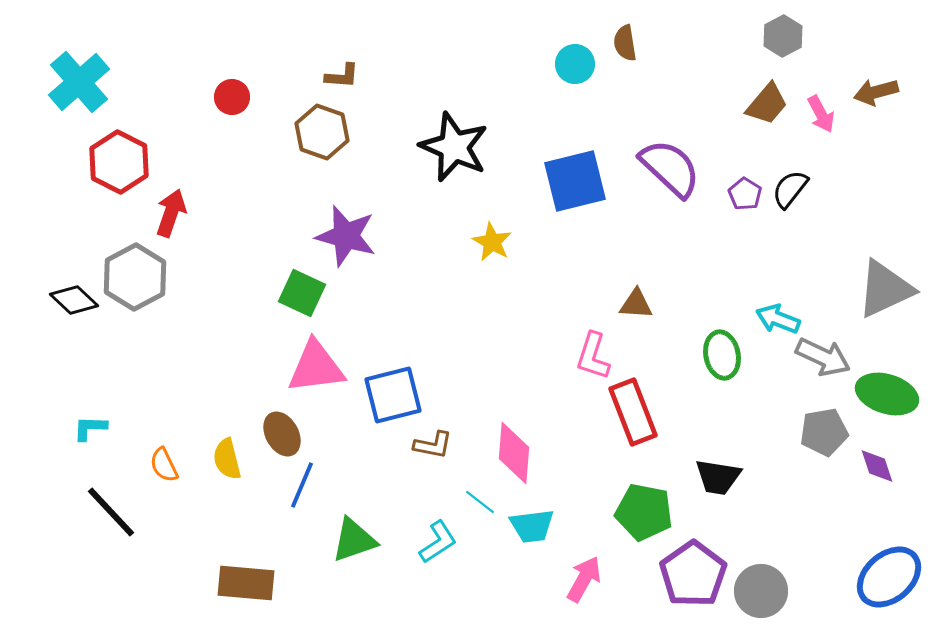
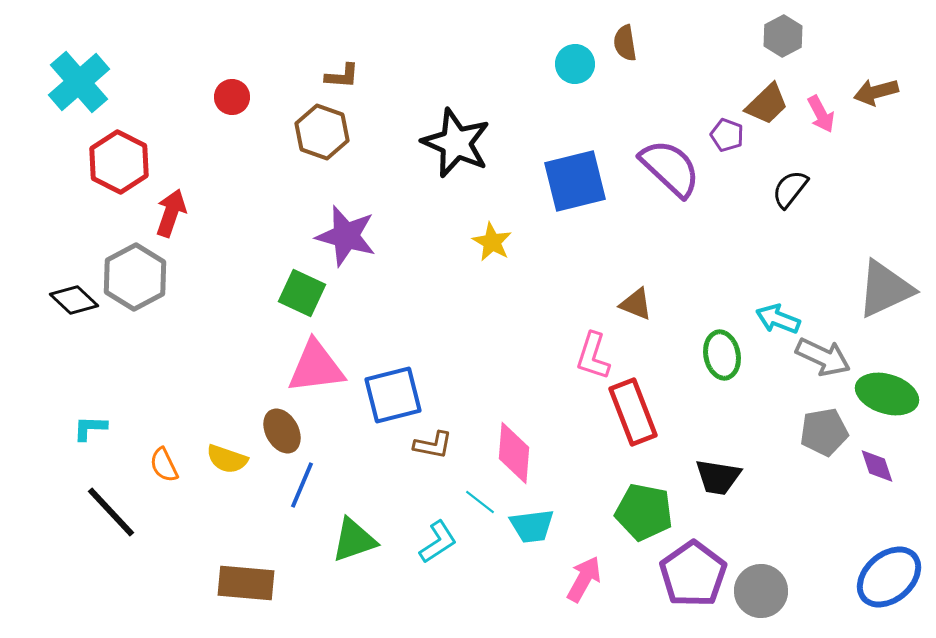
brown trapezoid at (767, 104): rotated 6 degrees clockwise
black star at (454, 147): moved 2 px right, 4 px up
purple pentagon at (745, 194): moved 18 px left, 59 px up; rotated 12 degrees counterclockwise
brown triangle at (636, 304): rotated 18 degrees clockwise
brown ellipse at (282, 434): moved 3 px up
yellow semicircle at (227, 459): rotated 57 degrees counterclockwise
